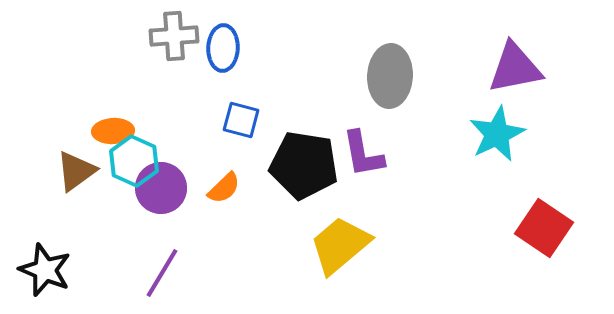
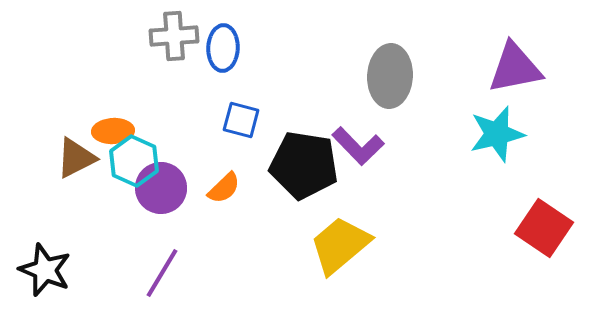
cyan star: rotated 12 degrees clockwise
purple L-shape: moved 5 px left, 8 px up; rotated 34 degrees counterclockwise
brown triangle: moved 13 px up; rotated 9 degrees clockwise
